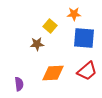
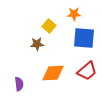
yellow square: moved 1 px left
